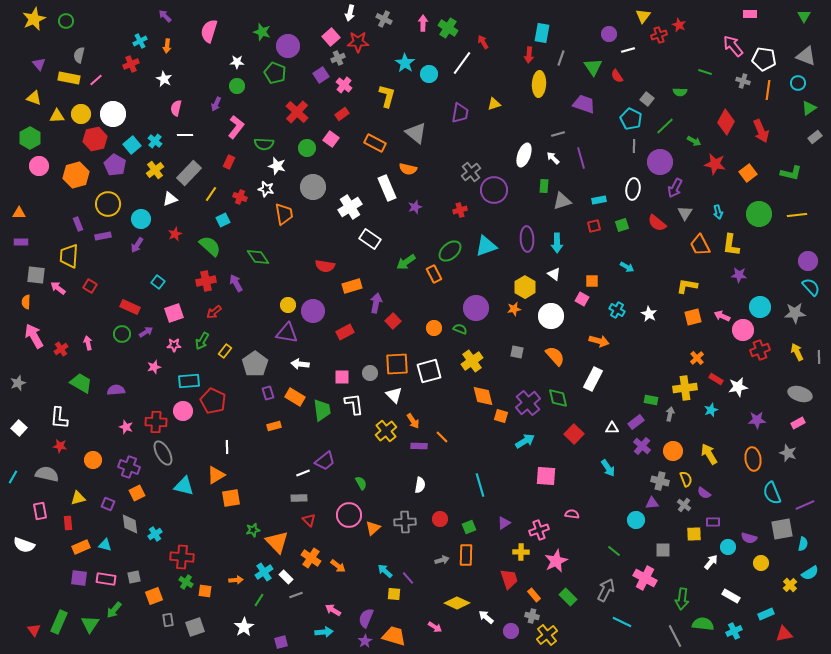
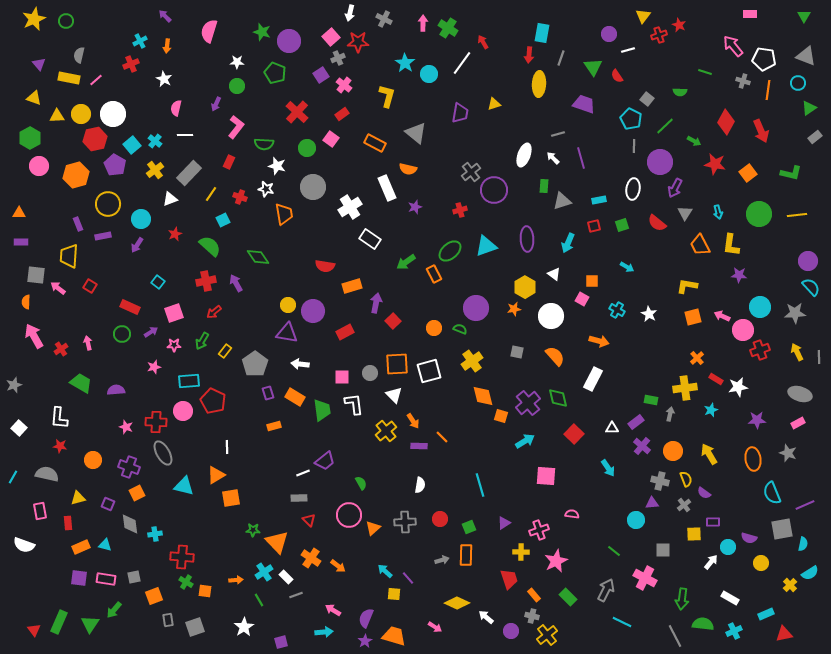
purple circle at (288, 46): moved 1 px right, 5 px up
cyan arrow at (557, 243): moved 11 px right; rotated 24 degrees clockwise
purple arrow at (146, 332): moved 5 px right
gray star at (18, 383): moved 4 px left, 2 px down
gray cross at (684, 505): rotated 16 degrees clockwise
green star at (253, 530): rotated 16 degrees clockwise
cyan cross at (155, 534): rotated 24 degrees clockwise
white rectangle at (731, 596): moved 1 px left, 2 px down
green line at (259, 600): rotated 64 degrees counterclockwise
